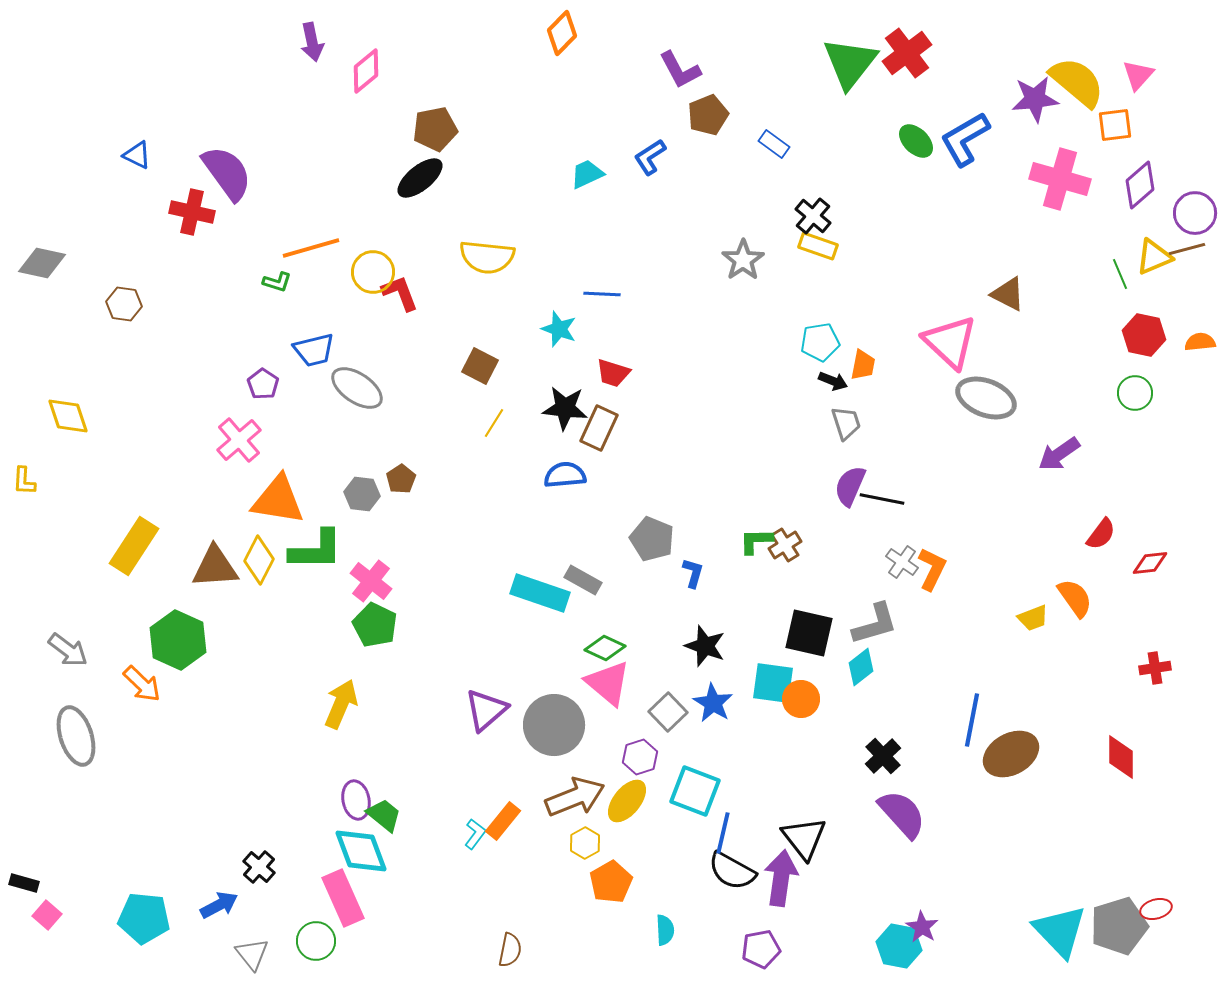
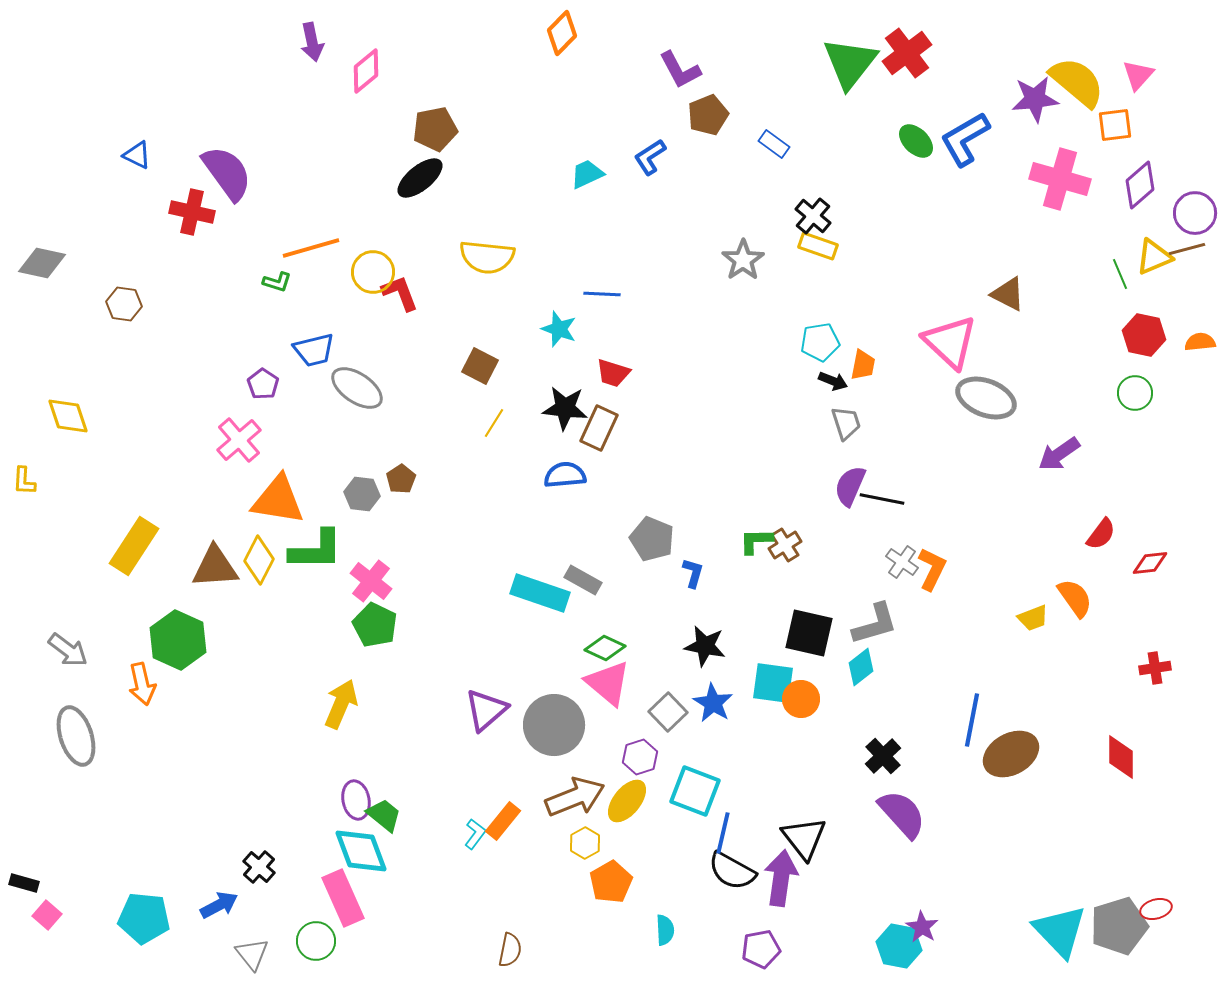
black star at (705, 646): rotated 9 degrees counterclockwise
orange arrow at (142, 684): rotated 33 degrees clockwise
